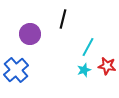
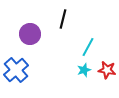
red star: moved 4 px down
